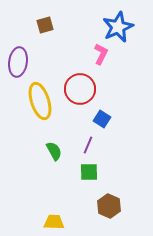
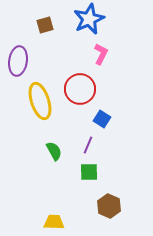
blue star: moved 29 px left, 8 px up
purple ellipse: moved 1 px up
